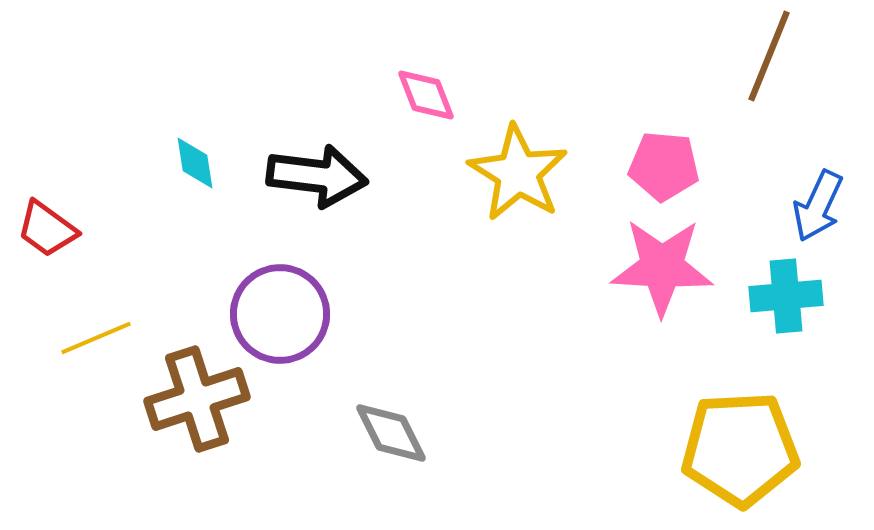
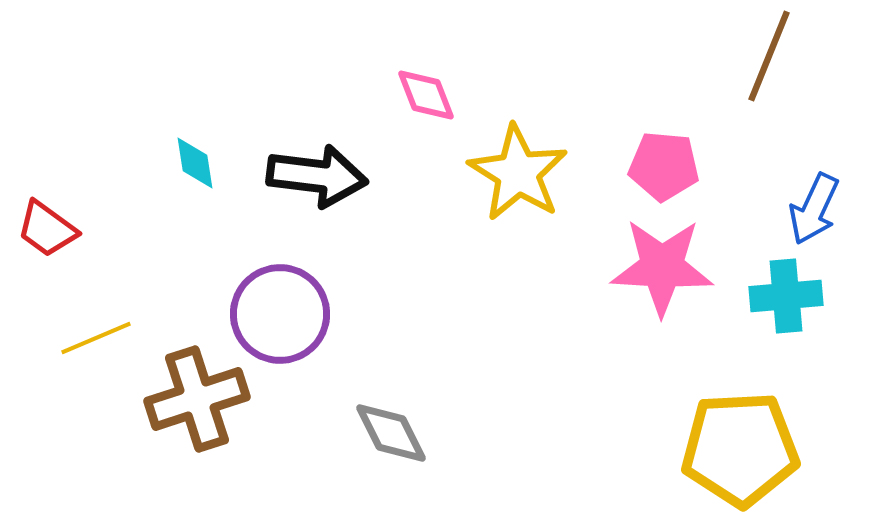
blue arrow: moved 4 px left, 3 px down
